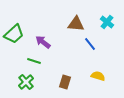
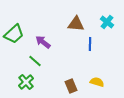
blue line: rotated 40 degrees clockwise
green line: moved 1 px right; rotated 24 degrees clockwise
yellow semicircle: moved 1 px left, 6 px down
brown rectangle: moved 6 px right, 4 px down; rotated 40 degrees counterclockwise
